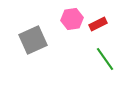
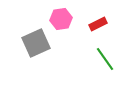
pink hexagon: moved 11 px left
gray square: moved 3 px right, 3 px down
